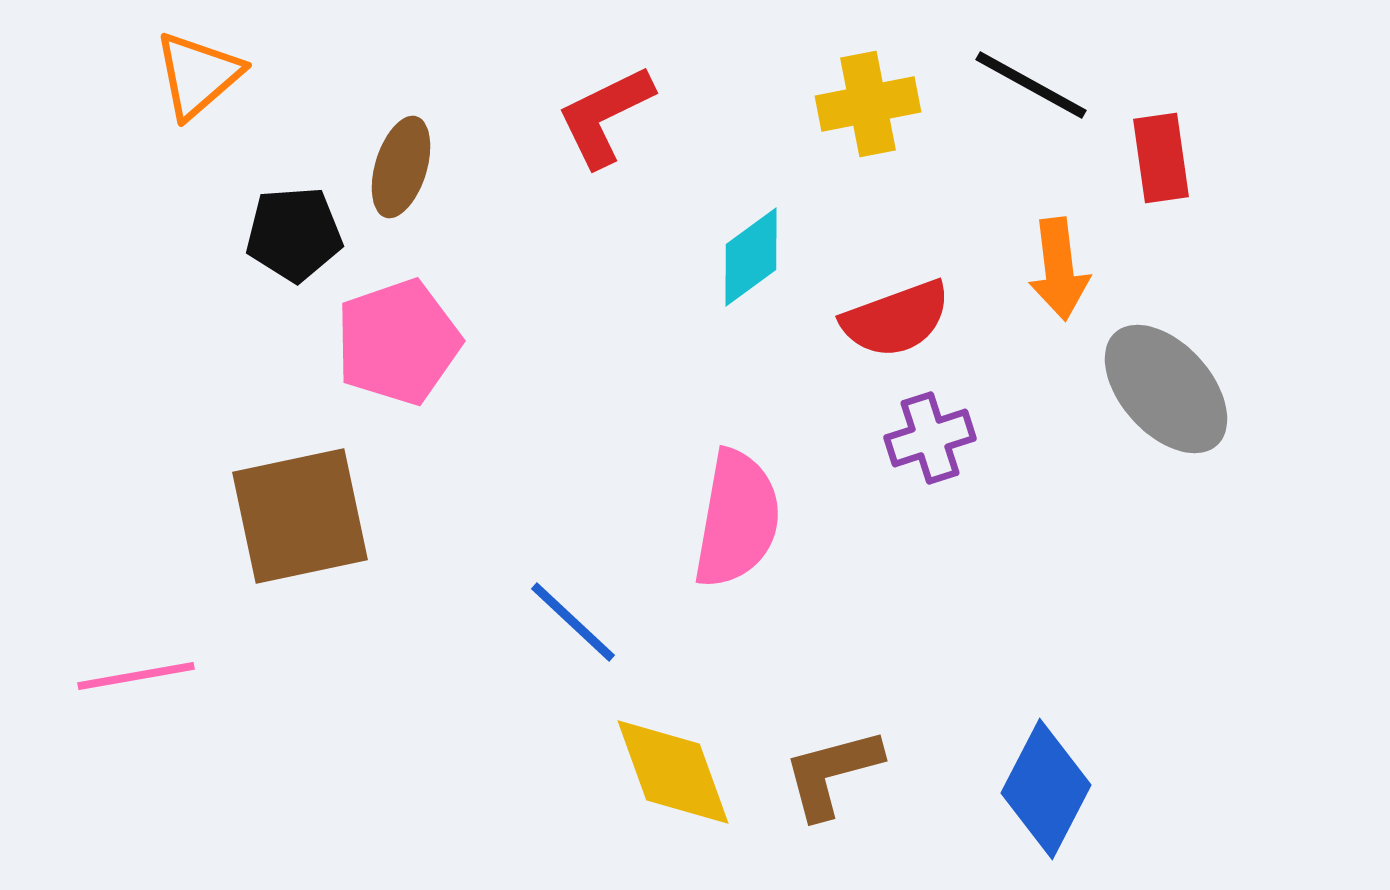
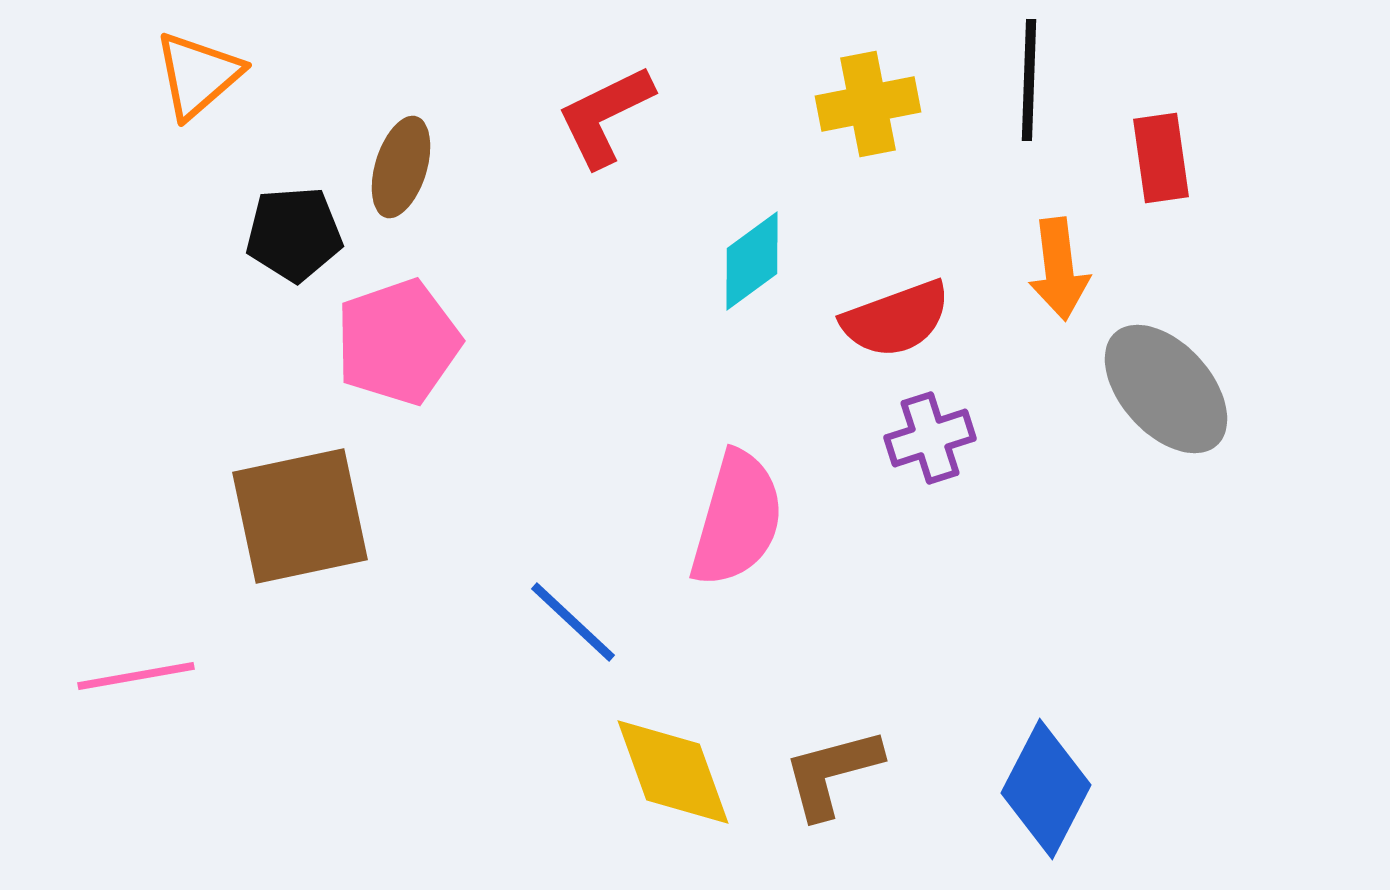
black line: moved 2 px left, 5 px up; rotated 63 degrees clockwise
cyan diamond: moved 1 px right, 4 px down
pink semicircle: rotated 6 degrees clockwise
